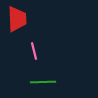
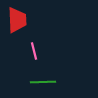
red trapezoid: moved 1 px down
